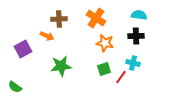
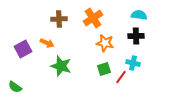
orange cross: moved 3 px left; rotated 24 degrees clockwise
orange arrow: moved 7 px down
green star: rotated 25 degrees clockwise
